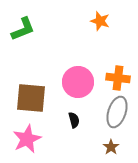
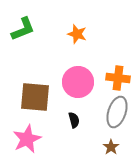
orange star: moved 23 px left, 13 px down
brown square: moved 4 px right, 1 px up
